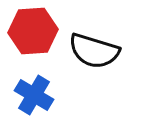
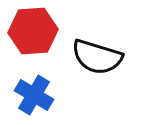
black semicircle: moved 3 px right, 6 px down
